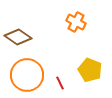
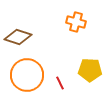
orange cross: rotated 12 degrees counterclockwise
brown diamond: rotated 16 degrees counterclockwise
yellow pentagon: rotated 20 degrees counterclockwise
